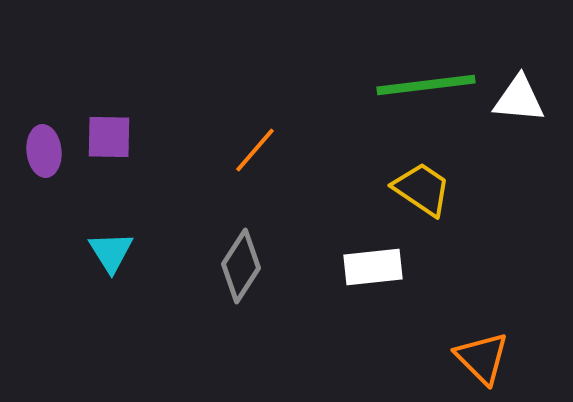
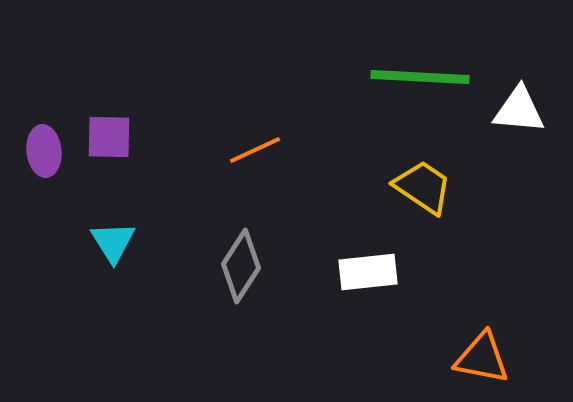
green line: moved 6 px left, 8 px up; rotated 10 degrees clockwise
white triangle: moved 11 px down
orange line: rotated 24 degrees clockwise
yellow trapezoid: moved 1 px right, 2 px up
cyan triangle: moved 2 px right, 10 px up
white rectangle: moved 5 px left, 5 px down
orange triangle: rotated 34 degrees counterclockwise
